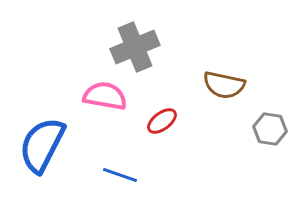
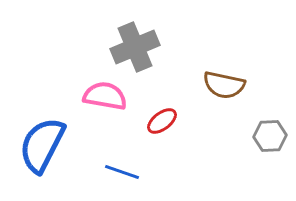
gray hexagon: moved 7 px down; rotated 12 degrees counterclockwise
blue line: moved 2 px right, 3 px up
